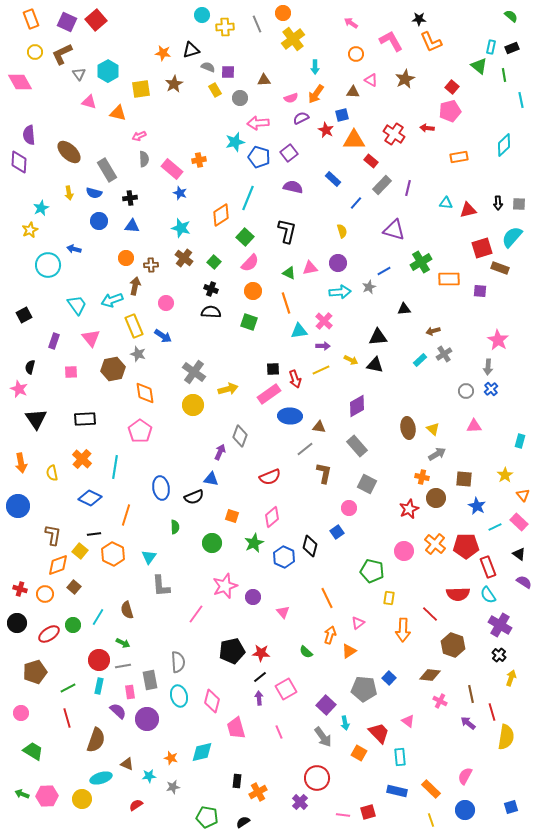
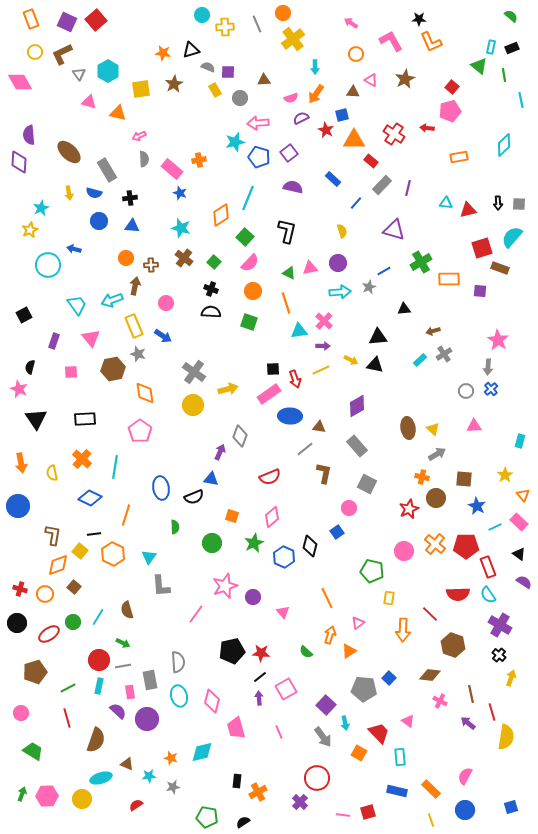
green circle at (73, 625): moved 3 px up
green arrow at (22, 794): rotated 88 degrees clockwise
